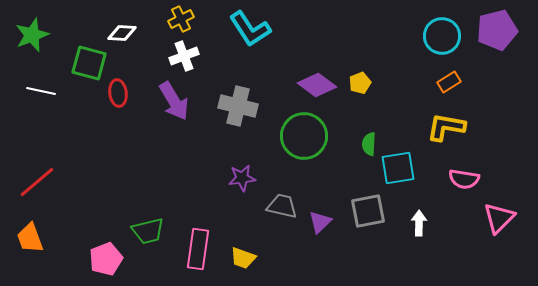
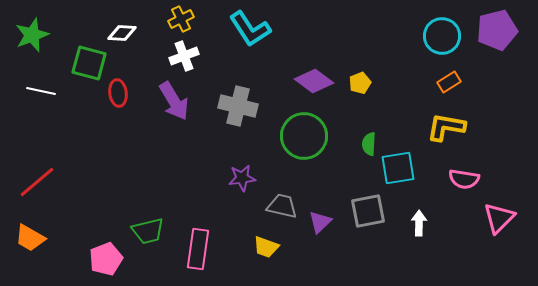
purple diamond: moved 3 px left, 4 px up
orange trapezoid: rotated 40 degrees counterclockwise
yellow trapezoid: moved 23 px right, 11 px up
